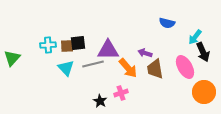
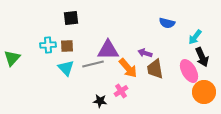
black square: moved 7 px left, 25 px up
black arrow: moved 1 px left, 5 px down
pink ellipse: moved 4 px right, 4 px down
pink cross: moved 2 px up; rotated 16 degrees counterclockwise
black star: rotated 24 degrees counterclockwise
